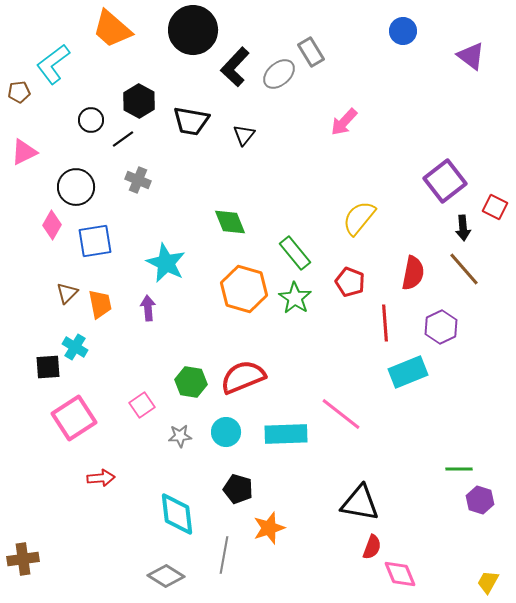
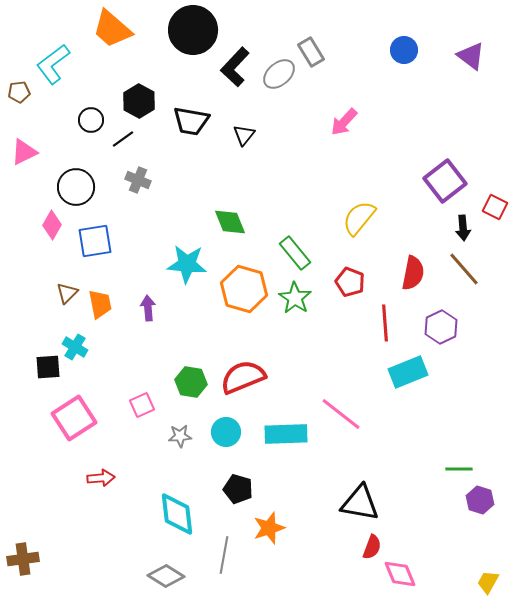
blue circle at (403, 31): moved 1 px right, 19 px down
cyan star at (166, 263): moved 21 px right, 1 px down; rotated 21 degrees counterclockwise
pink square at (142, 405): rotated 10 degrees clockwise
